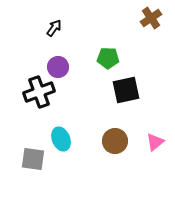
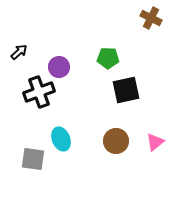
brown cross: rotated 30 degrees counterclockwise
black arrow: moved 35 px left, 24 px down; rotated 12 degrees clockwise
purple circle: moved 1 px right
brown circle: moved 1 px right
